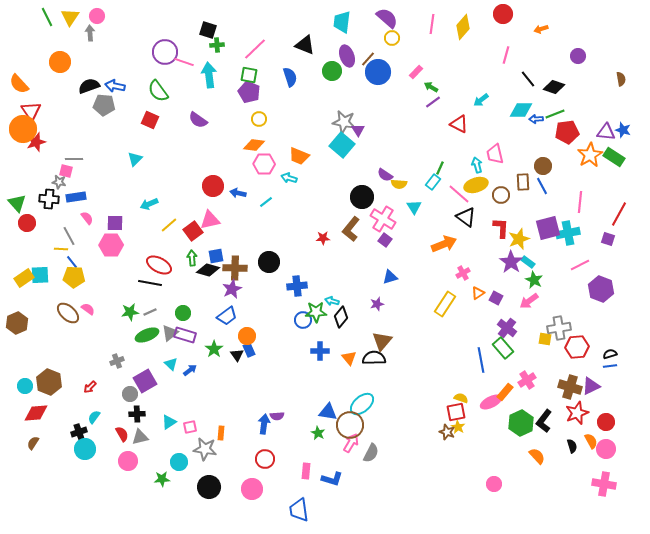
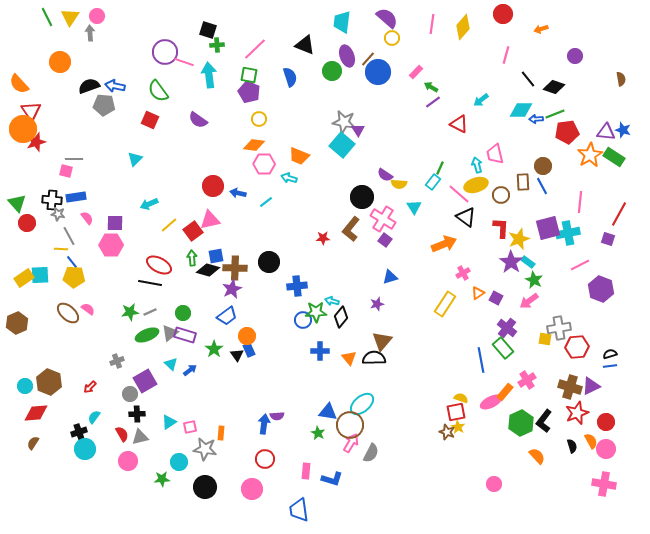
purple circle at (578, 56): moved 3 px left
gray star at (59, 182): moved 1 px left, 32 px down
black cross at (49, 199): moved 3 px right, 1 px down
black circle at (209, 487): moved 4 px left
